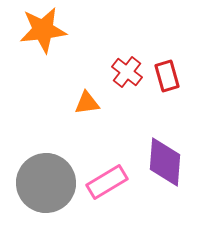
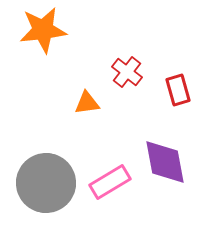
red rectangle: moved 11 px right, 14 px down
purple diamond: rotated 15 degrees counterclockwise
pink rectangle: moved 3 px right
